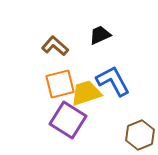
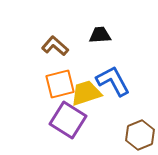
black trapezoid: rotated 20 degrees clockwise
